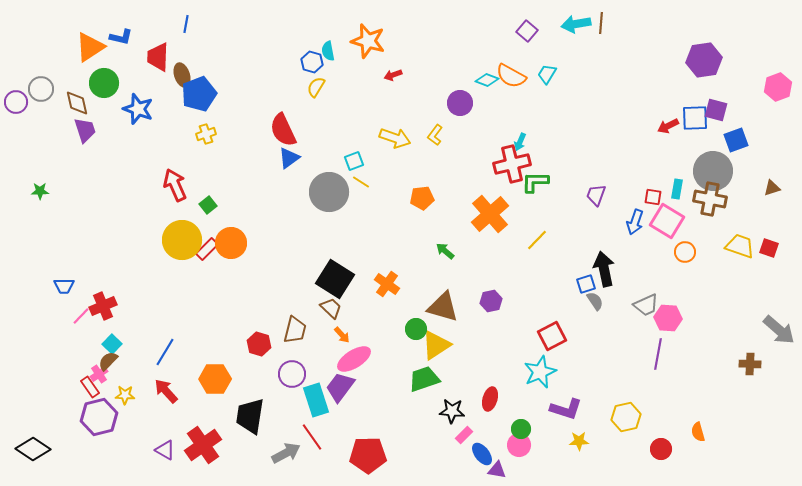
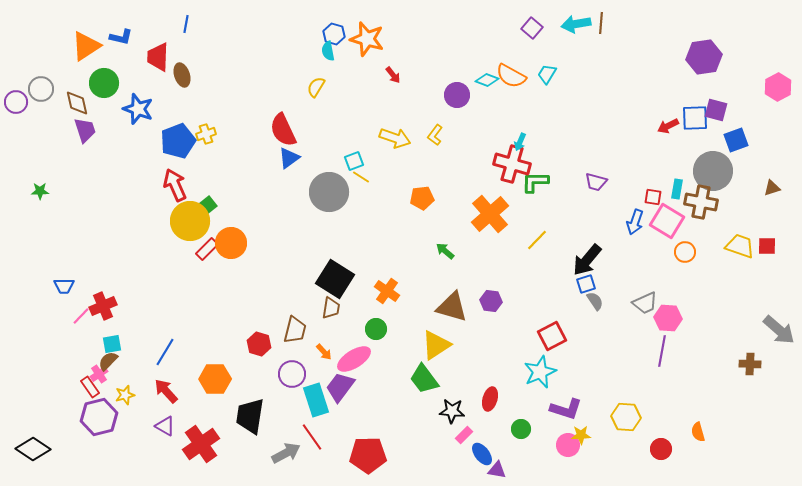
purple square at (527, 31): moved 5 px right, 3 px up
orange star at (368, 41): moved 1 px left, 2 px up
orange triangle at (90, 47): moved 4 px left, 1 px up
purple hexagon at (704, 60): moved 3 px up
blue hexagon at (312, 62): moved 22 px right, 28 px up
red arrow at (393, 75): rotated 108 degrees counterclockwise
pink hexagon at (778, 87): rotated 8 degrees counterclockwise
blue pentagon at (199, 94): moved 21 px left, 47 px down
purple circle at (460, 103): moved 3 px left, 8 px up
red cross at (512, 164): rotated 30 degrees clockwise
yellow line at (361, 182): moved 5 px up
purple trapezoid at (596, 195): moved 13 px up; rotated 95 degrees counterclockwise
brown cross at (710, 199): moved 9 px left, 3 px down
yellow circle at (182, 240): moved 8 px right, 19 px up
red square at (769, 248): moved 2 px left, 2 px up; rotated 18 degrees counterclockwise
black arrow at (604, 269): moved 17 px left, 9 px up; rotated 128 degrees counterclockwise
orange cross at (387, 284): moved 7 px down
purple hexagon at (491, 301): rotated 20 degrees clockwise
gray trapezoid at (646, 305): moved 1 px left, 2 px up
brown triangle at (443, 307): moved 9 px right
brown trapezoid at (331, 308): rotated 55 degrees clockwise
green circle at (416, 329): moved 40 px left
orange arrow at (342, 335): moved 18 px left, 17 px down
cyan square at (112, 344): rotated 36 degrees clockwise
purple line at (658, 354): moved 4 px right, 3 px up
green trapezoid at (424, 379): rotated 108 degrees counterclockwise
yellow star at (125, 395): rotated 18 degrees counterclockwise
yellow hexagon at (626, 417): rotated 16 degrees clockwise
yellow star at (579, 441): moved 2 px right, 6 px up
red cross at (203, 445): moved 2 px left, 1 px up
pink circle at (519, 445): moved 49 px right
purple triangle at (165, 450): moved 24 px up
